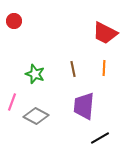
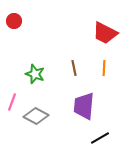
brown line: moved 1 px right, 1 px up
